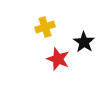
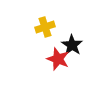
black star: moved 12 px left, 3 px down
